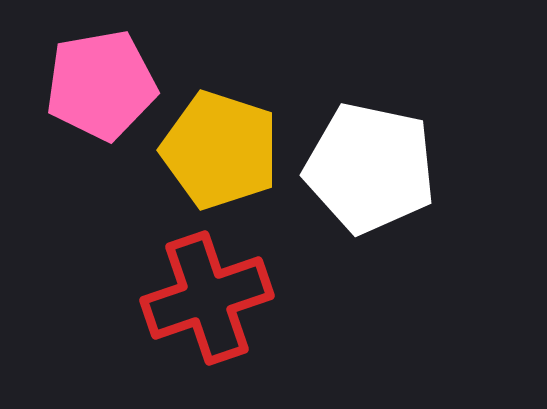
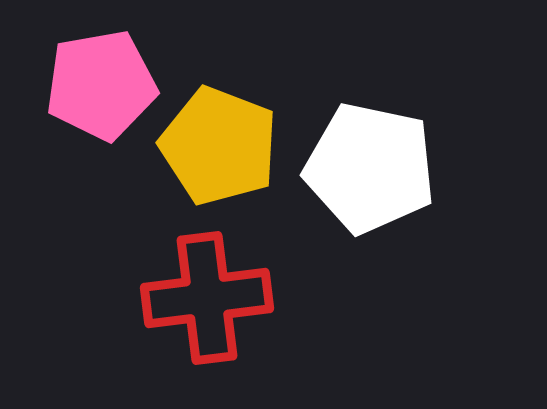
yellow pentagon: moved 1 px left, 4 px up; rotated 3 degrees clockwise
red cross: rotated 12 degrees clockwise
